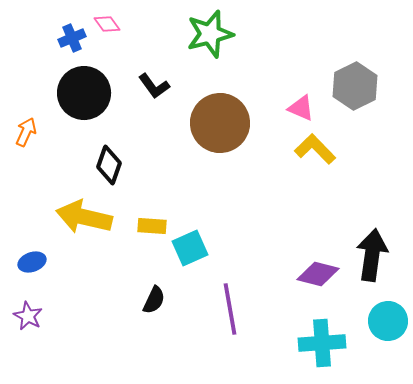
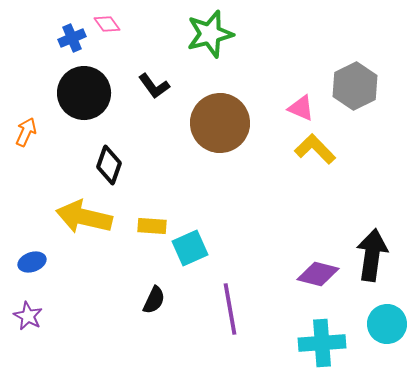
cyan circle: moved 1 px left, 3 px down
